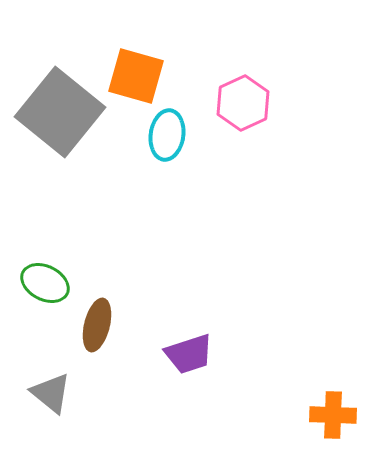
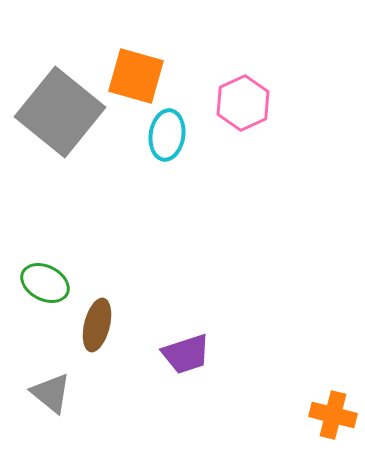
purple trapezoid: moved 3 px left
orange cross: rotated 12 degrees clockwise
